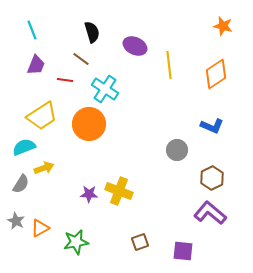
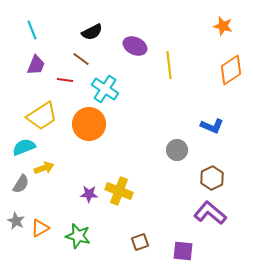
black semicircle: rotated 80 degrees clockwise
orange diamond: moved 15 px right, 4 px up
green star: moved 2 px right, 6 px up; rotated 25 degrees clockwise
